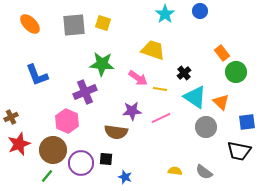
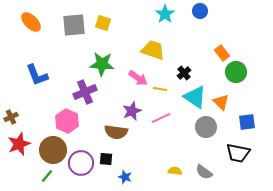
orange ellipse: moved 1 px right, 2 px up
purple star: rotated 18 degrees counterclockwise
black trapezoid: moved 1 px left, 2 px down
